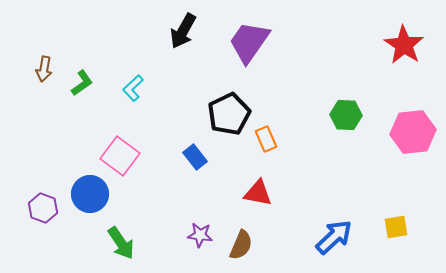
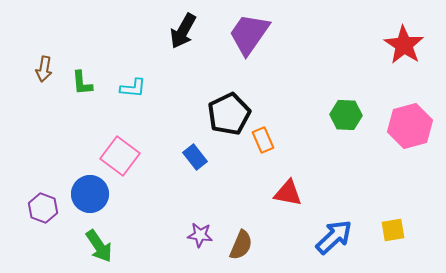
purple trapezoid: moved 8 px up
green L-shape: rotated 120 degrees clockwise
cyan L-shape: rotated 132 degrees counterclockwise
pink hexagon: moved 3 px left, 6 px up; rotated 9 degrees counterclockwise
orange rectangle: moved 3 px left, 1 px down
red triangle: moved 30 px right
yellow square: moved 3 px left, 3 px down
green arrow: moved 22 px left, 3 px down
